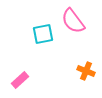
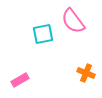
orange cross: moved 2 px down
pink rectangle: rotated 12 degrees clockwise
